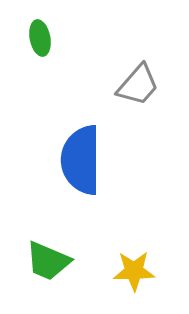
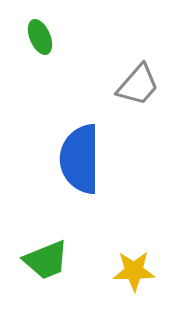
green ellipse: moved 1 px up; rotated 12 degrees counterclockwise
blue semicircle: moved 1 px left, 1 px up
green trapezoid: moved 2 px left, 1 px up; rotated 45 degrees counterclockwise
